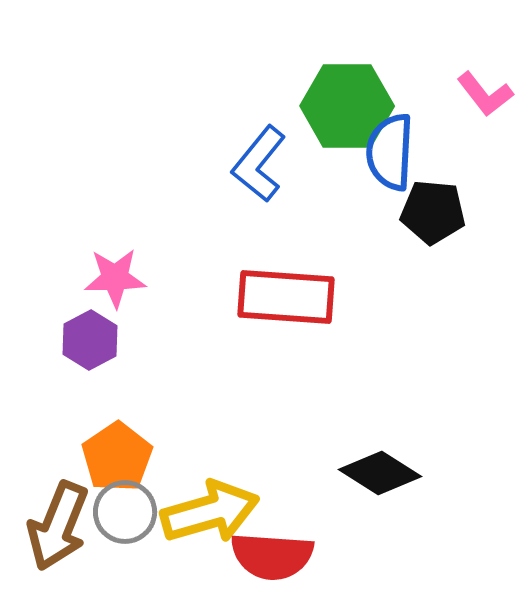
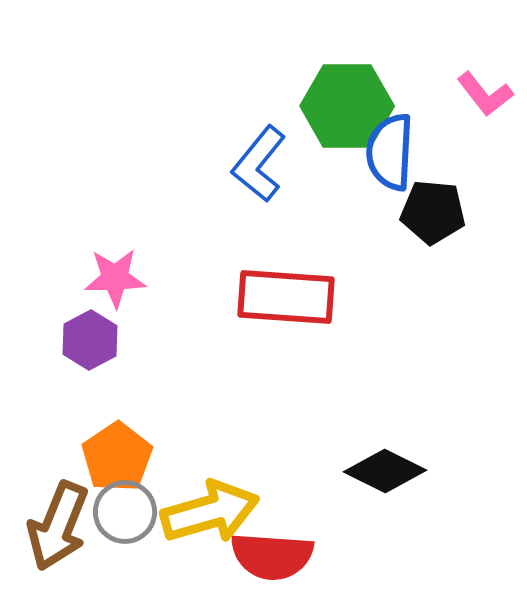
black diamond: moved 5 px right, 2 px up; rotated 6 degrees counterclockwise
